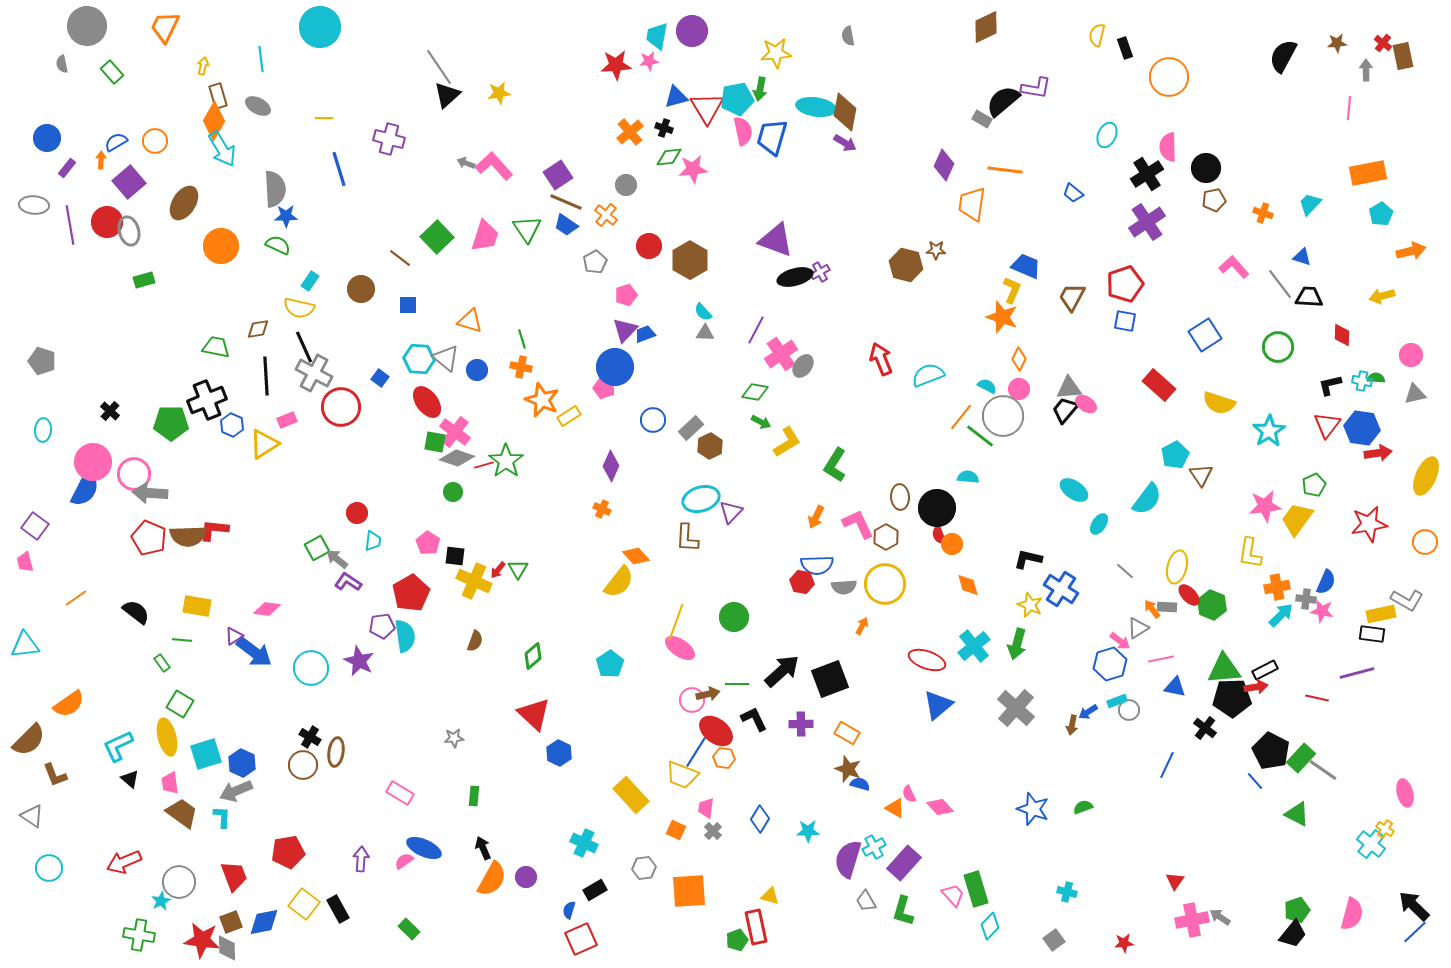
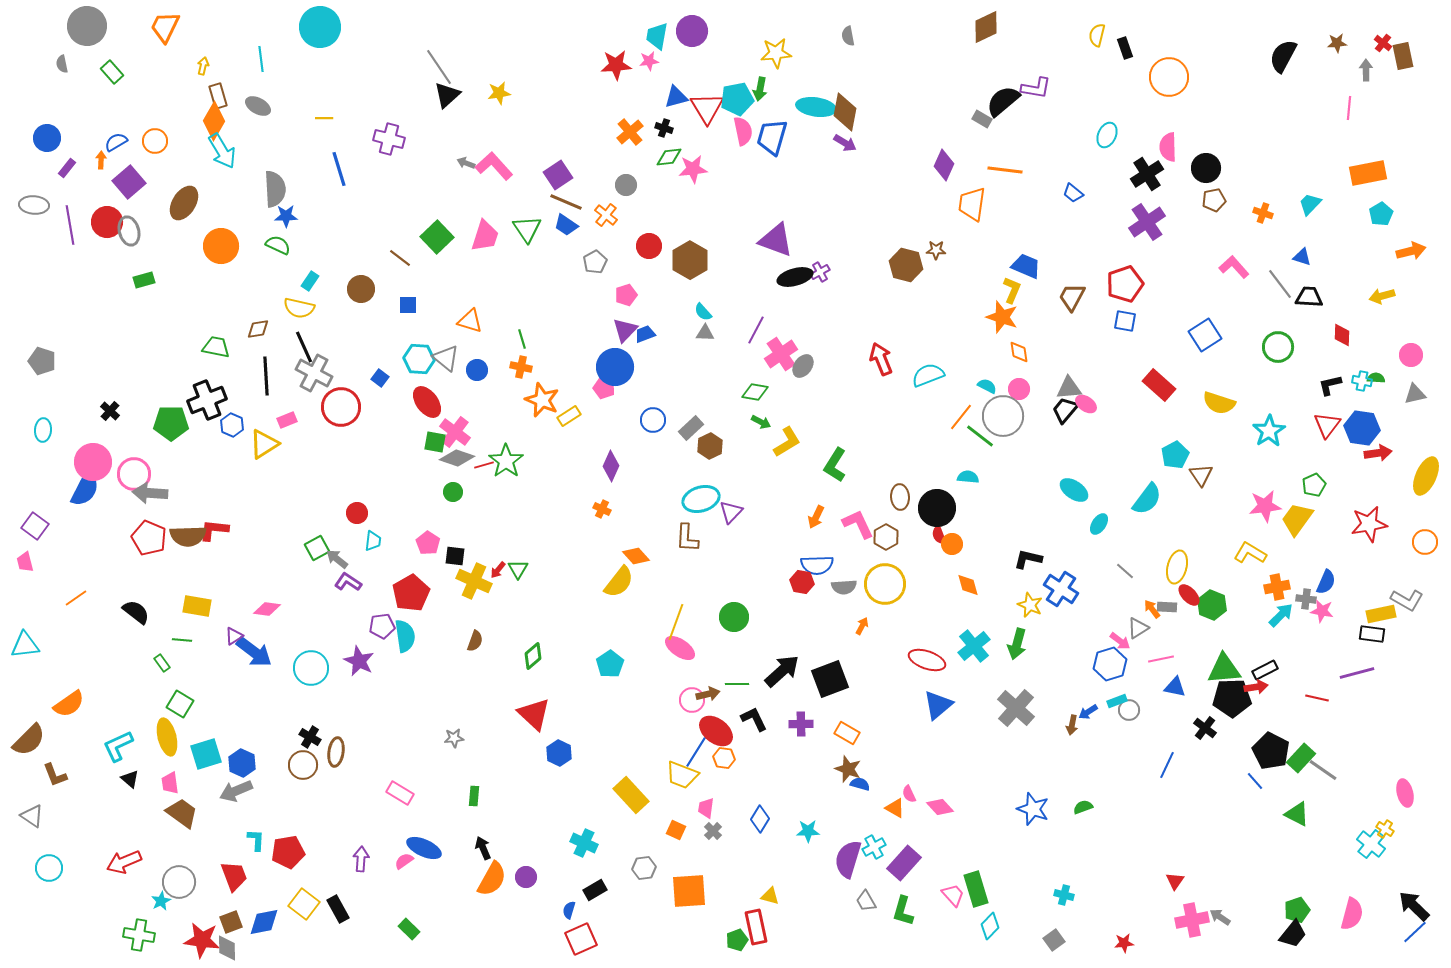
cyan arrow at (222, 149): moved 2 px down
orange diamond at (1019, 359): moved 7 px up; rotated 35 degrees counterclockwise
yellow L-shape at (1250, 553): rotated 112 degrees clockwise
cyan L-shape at (222, 817): moved 34 px right, 23 px down
cyan cross at (1067, 892): moved 3 px left, 3 px down
